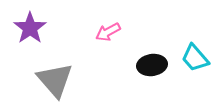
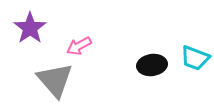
pink arrow: moved 29 px left, 14 px down
cyan trapezoid: rotated 28 degrees counterclockwise
